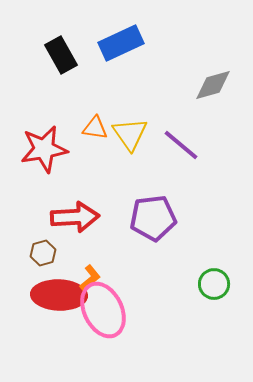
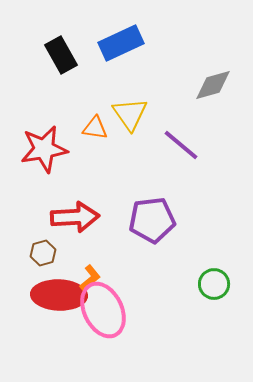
yellow triangle: moved 20 px up
purple pentagon: moved 1 px left, 2 px down
